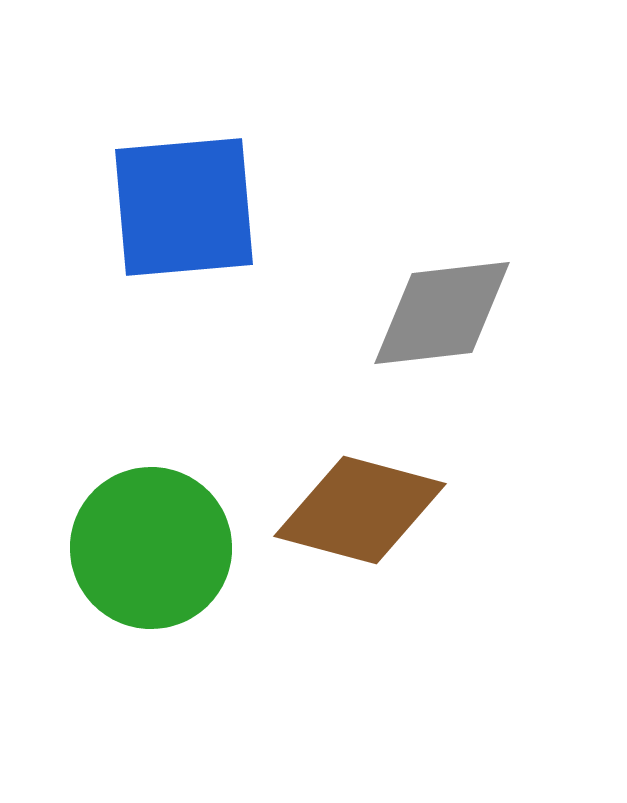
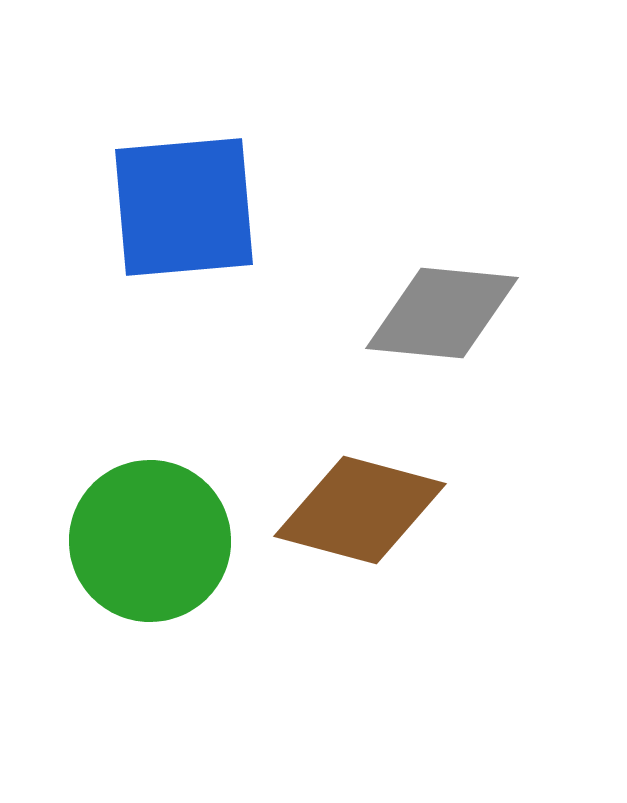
gray diamond: rotated 12 degrees clockwise
green circle: moved 1 px left, 7 px up
